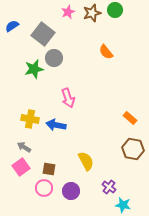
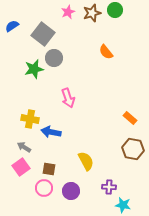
blue arrow: moved 5 px left, 7 px down
purple cross: rotated 32 degrees counterclockwise
